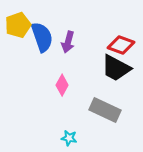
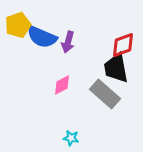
blue semicircle: rotated 132 degrees clockwise
red diamond: moved 2 px right; rotated 40 degrees counterclockwise
black trapezoid: rotated 52 degrees clockwise
pink diamond: rotated 35 degrees clockwise
gray rectangle: moved 16 px up; rotated 16 degrees clockwise
cyan star: moved 2 px right
